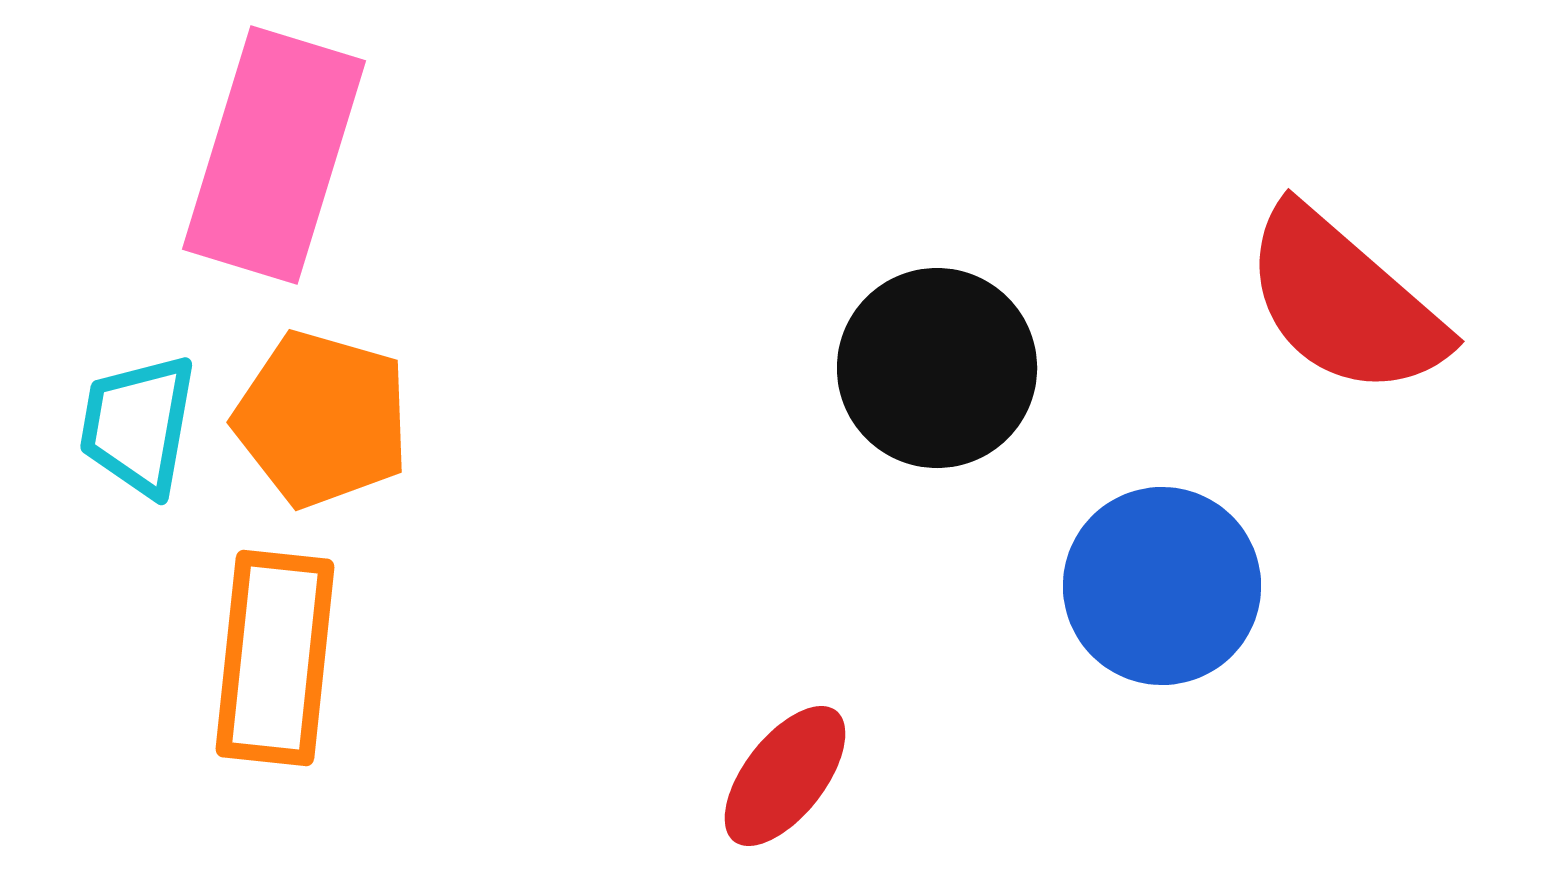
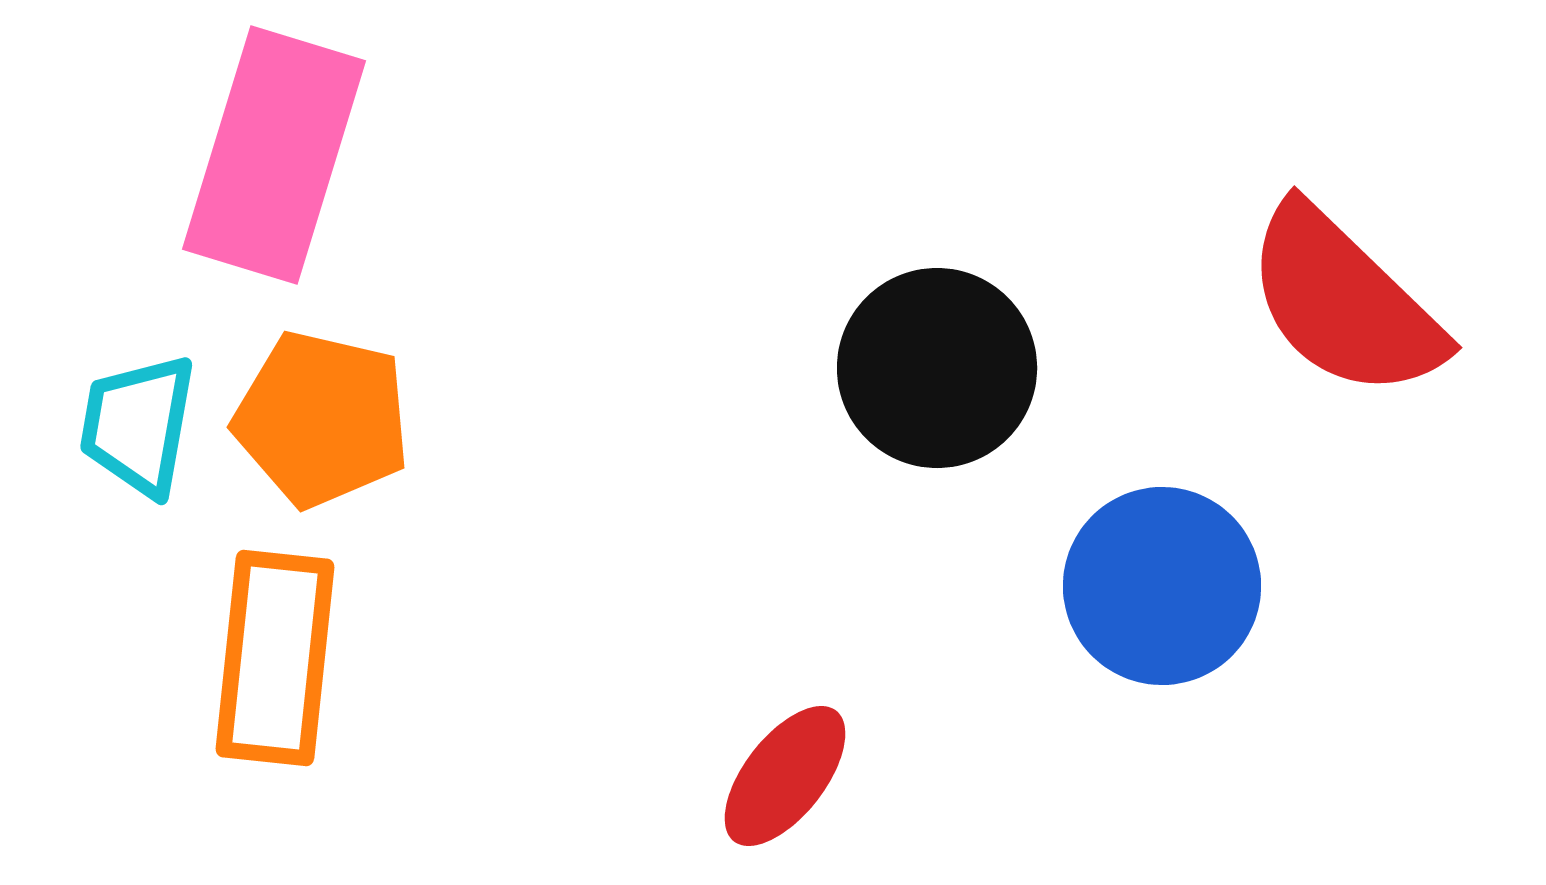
red semicircle: rotated 3 degrees clockwise
orange pentagon: rotated 3 degrees counterclockwise
